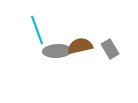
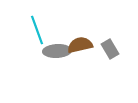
brown semicircle: moved 1 px up
